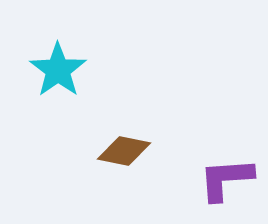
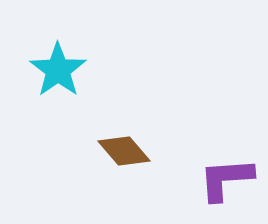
brown diamond: rotated 38 degrees clockwise
